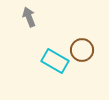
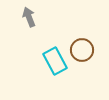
cyan rectangle: rotated 32 degrees clockwise
